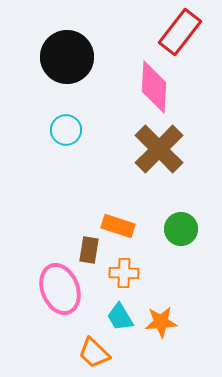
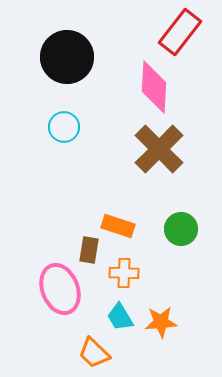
cyan circle: moved 2 px left, 3 px up
